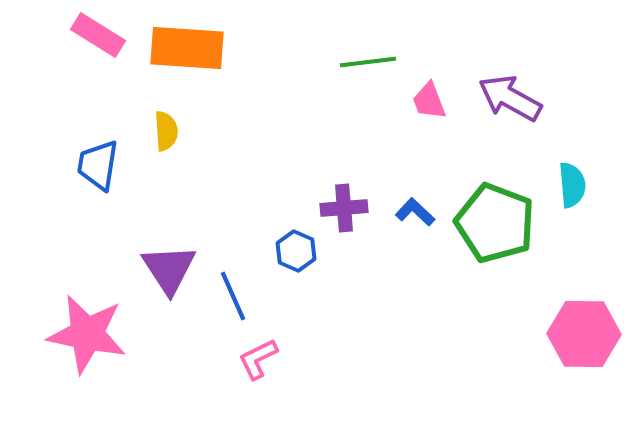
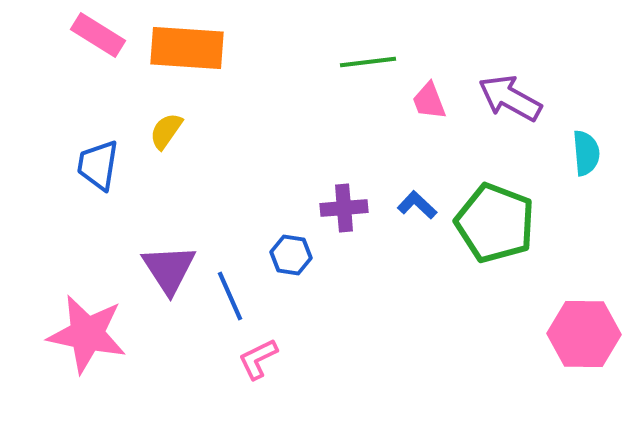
yellow semicircle: rotated 141 degrees counterclockwise
cyan semicircle: moved 14 px right, 32 px up
blue L-shape: moved 2 px right, 7 px up
blue hexagon: moved 5 px left, 4 px down; rotated 15 degrees counterclockwise
blue line: moved 3 px left
